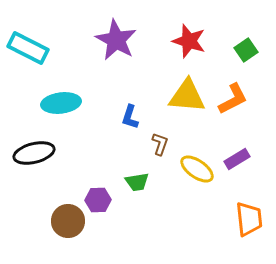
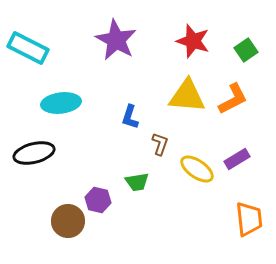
red star: moved 4 px right
purple hexagon: rotated 15 degrees clockwise
